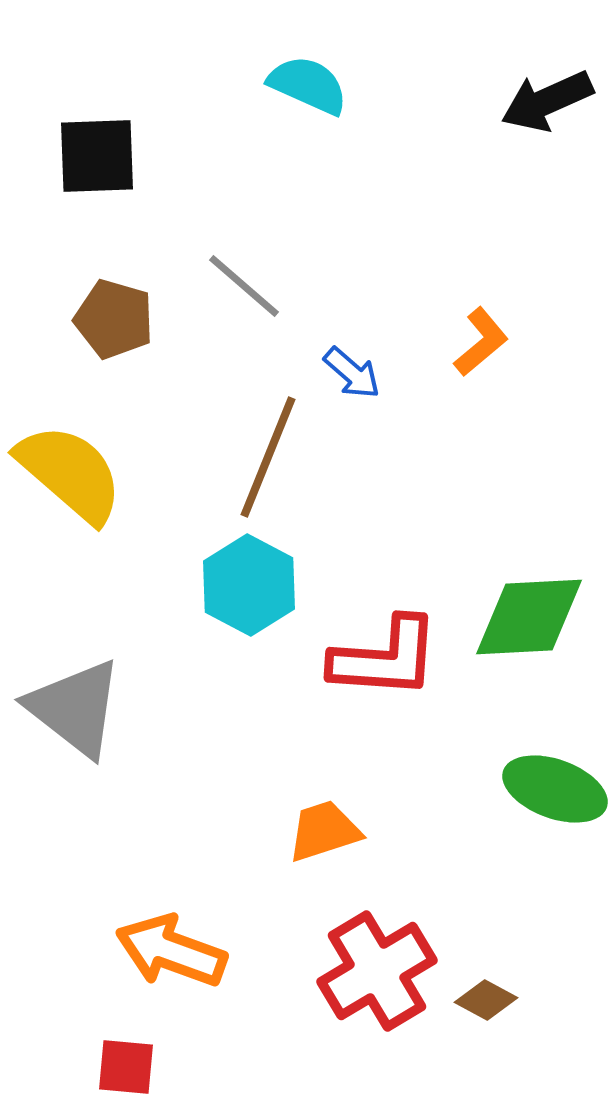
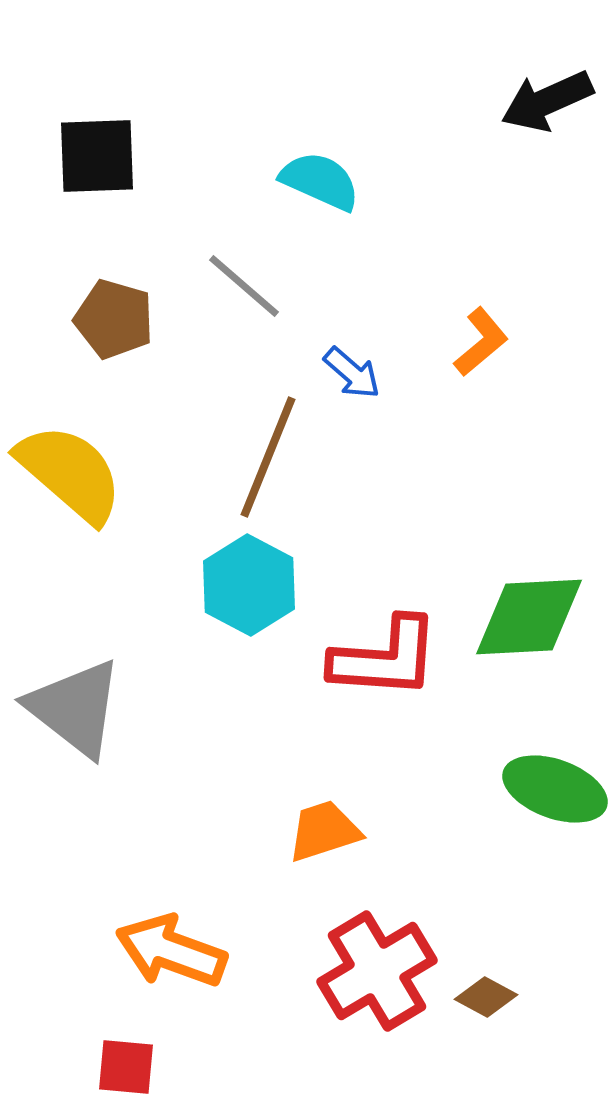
cyan semicircle: moved 12 px right, 96 px down
brown diamond: moved 3 px up
